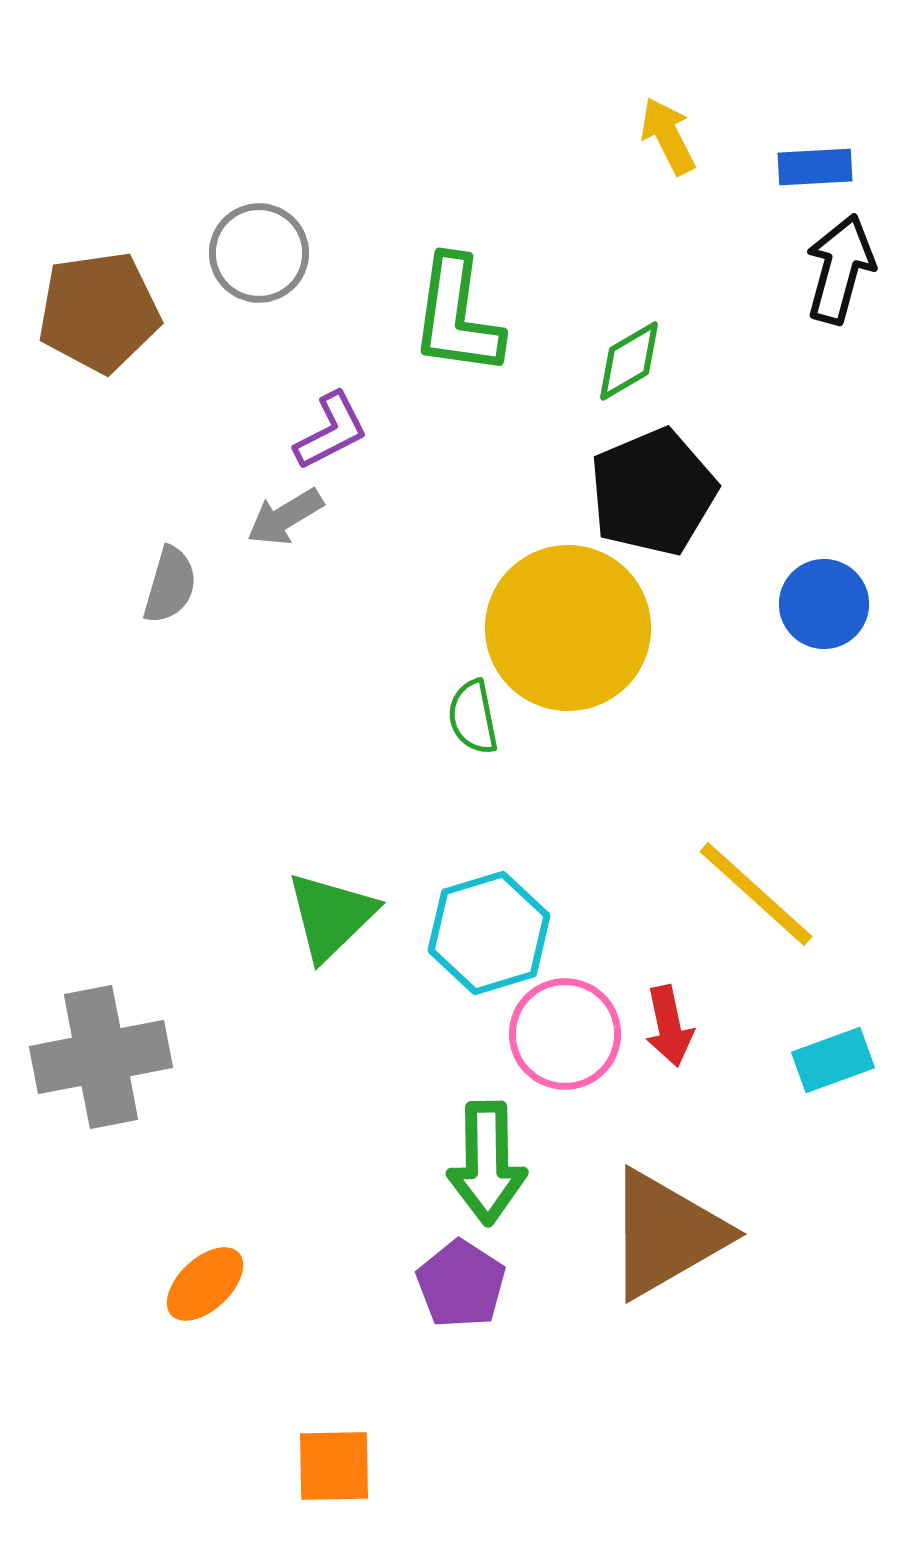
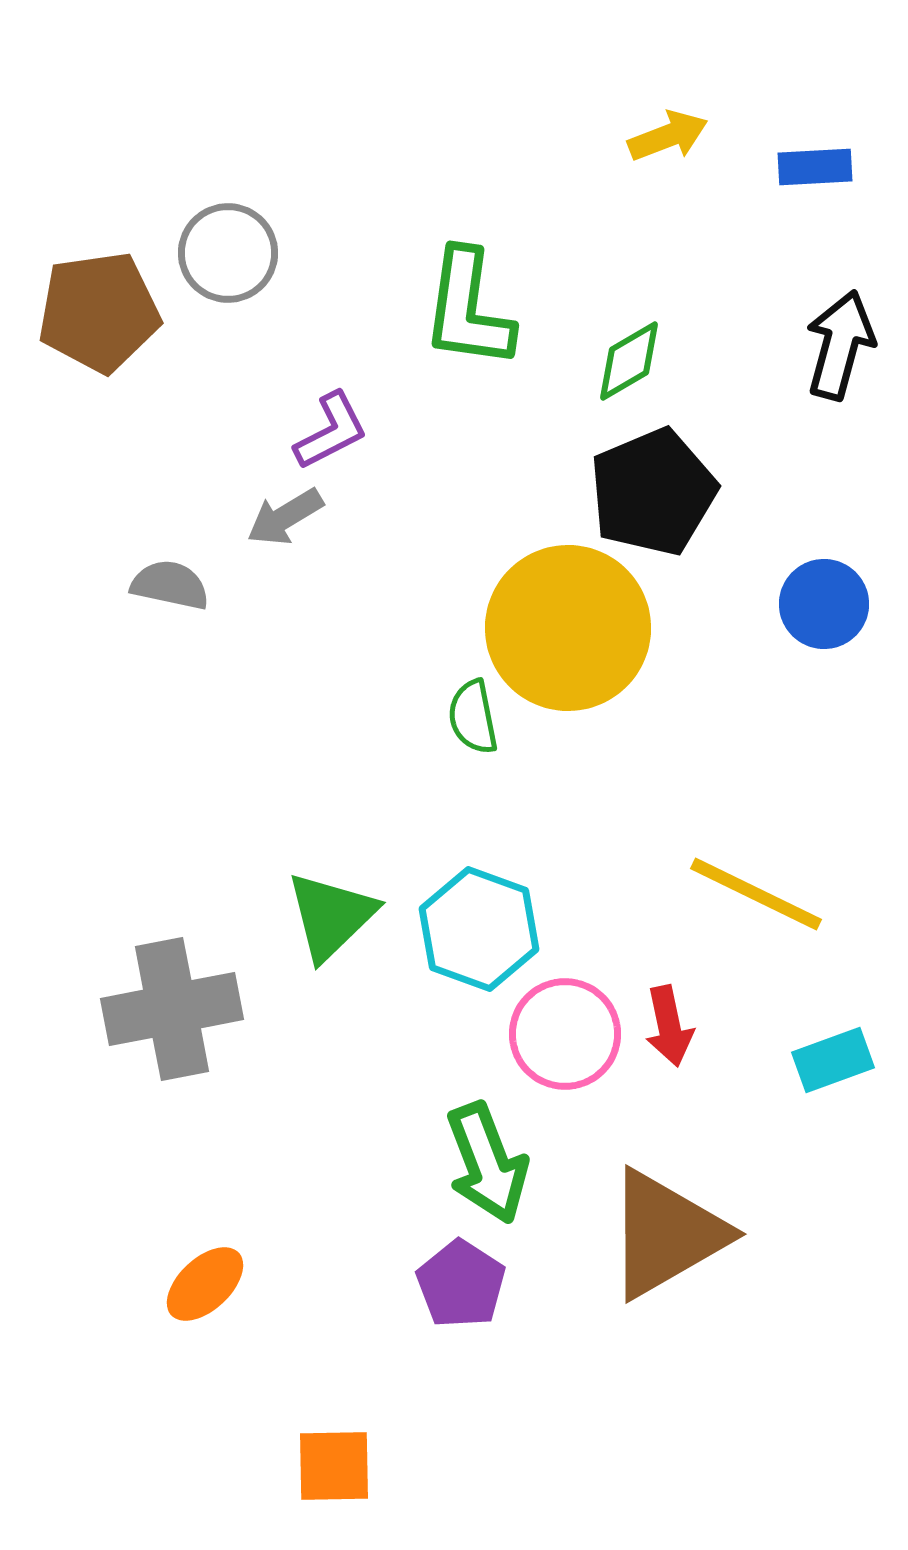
yellow arrow: rotated 96 degrees clockwise
gray circle: moved 31 px left
black arrow: moved 76 px down
green L-shape: moved 11 px right, 7 px up
gray semicircle: rotated 94 degrees counterclockwise
yellow line: rotated 16 degrees counterclockwise
cyan hexagon: moved 10 px left, 4 px up; rotated 23 degrees counterclockwise
gray cross: moved 71 px right, 48 px up
green arrow: rotated 20 degrees counterclockwise
